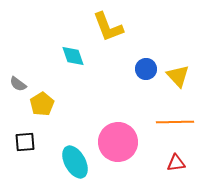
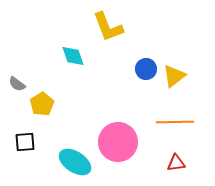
yellow triangle: moved 4 px left; rotated 35 degrees clockwise
gray semicircle: moved 1 px left
cyan ellipse: rotated 28 degrees counterclockwise
